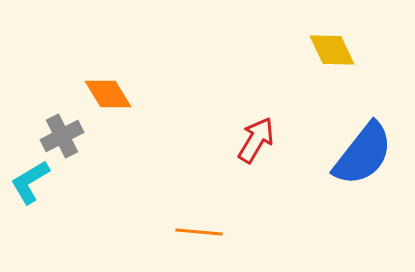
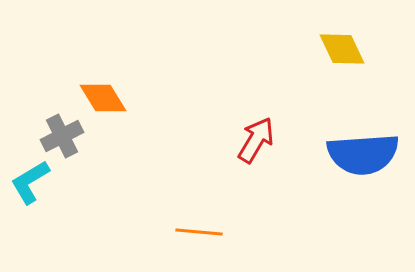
yellow diamond: moved 10 px right, 1 px up
orange diamond: moved 5 px left, 4 px down
blue semicircle: rotated 48 degrees clockwise
